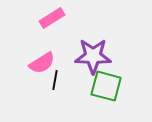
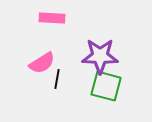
pink rectangle: rotated 35 degrees clockwise
purple star: moved 7 px right
black line: moved 2 px right, 1 px up
